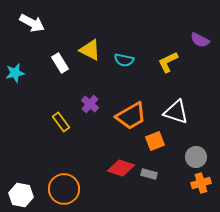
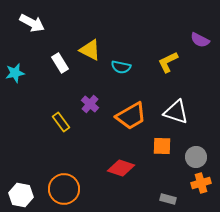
cyan semicircle: moved 3 px left, 7 px down
orange square: moved 7 px right, 5 px down; rotated 24 degrees clockwise
gray rectangle: moved 19 px right, 25 px down
